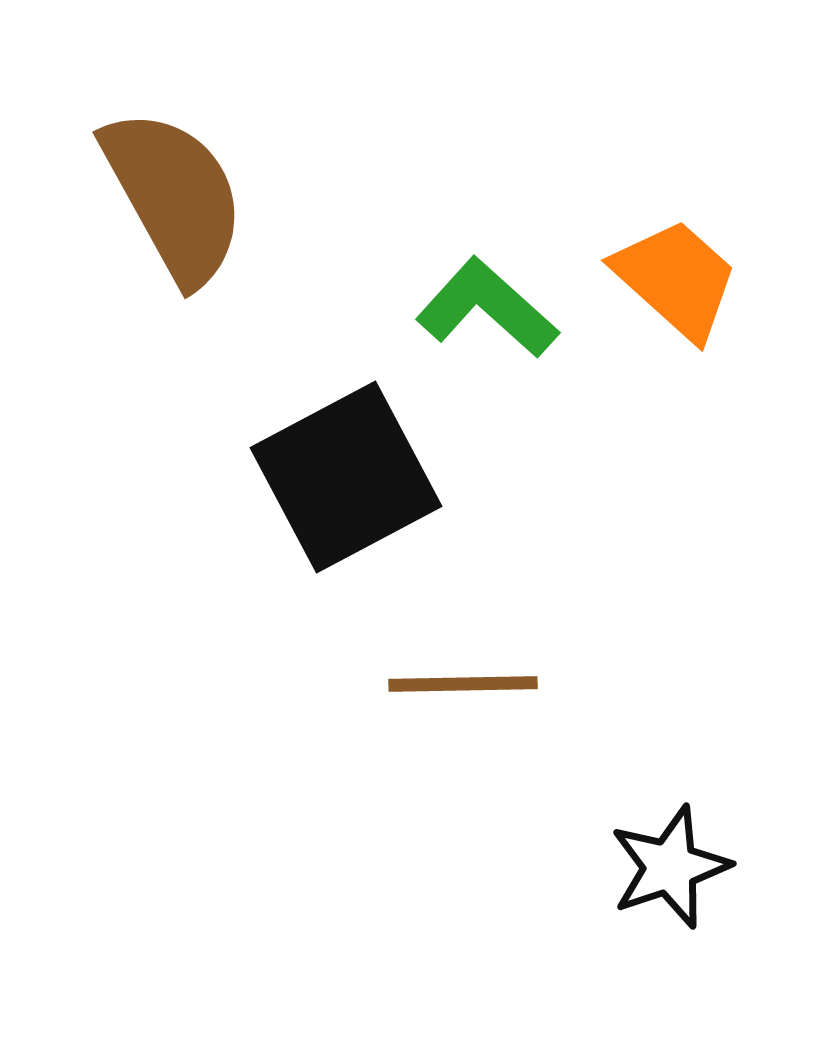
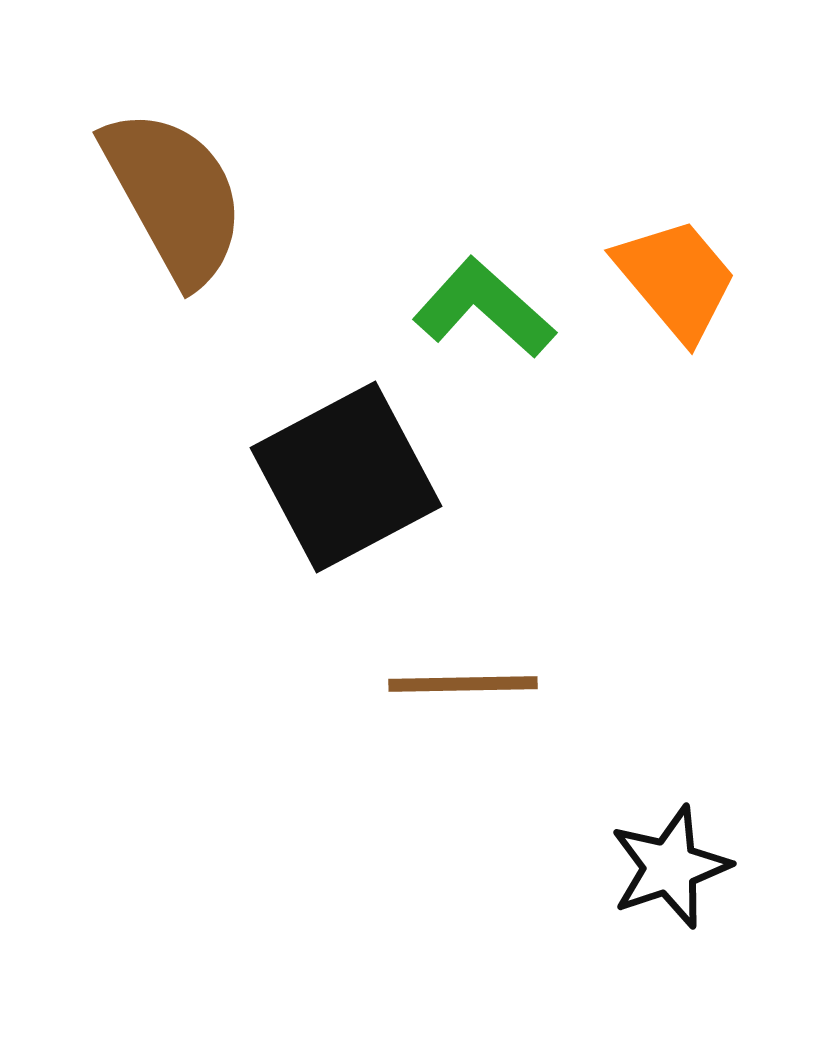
orange trapezoid: rotated 8 degrees clockwise
green L-shape: moved 3 px left
